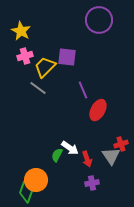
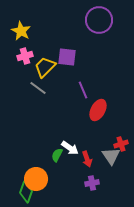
orange circle: moved 1 px up
